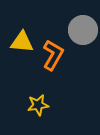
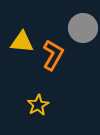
gray circle: moved 2 px up
yellow star: rotated 20 degrees counterclockwise
